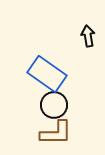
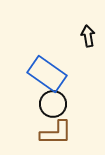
black circle: moved 1 px left, 1 px up
